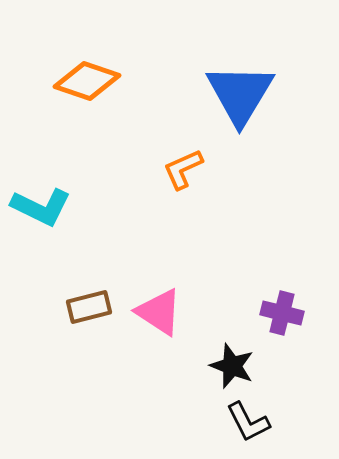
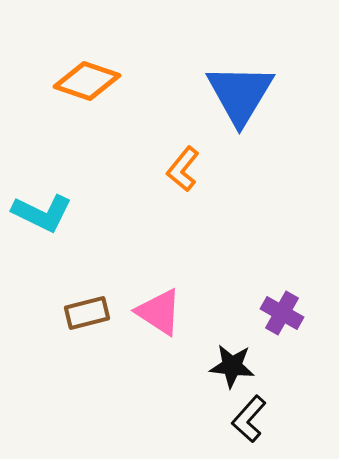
orange L-shape: rotated 27 degrees counterclockwise
cyan L-shape: moved 1 px right, 6 px down
brown rectangle: moved 2 px left, 6 px down
purple cross: rotated 15 degrees clockwise
black star: rotated 15 degrees counterclockwise
black L-shape: moved 1 px right, 3 px up; rotated 69 degrees clockwise
